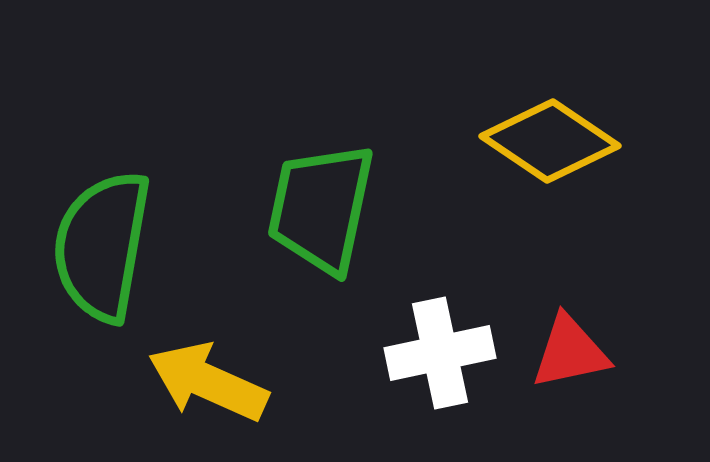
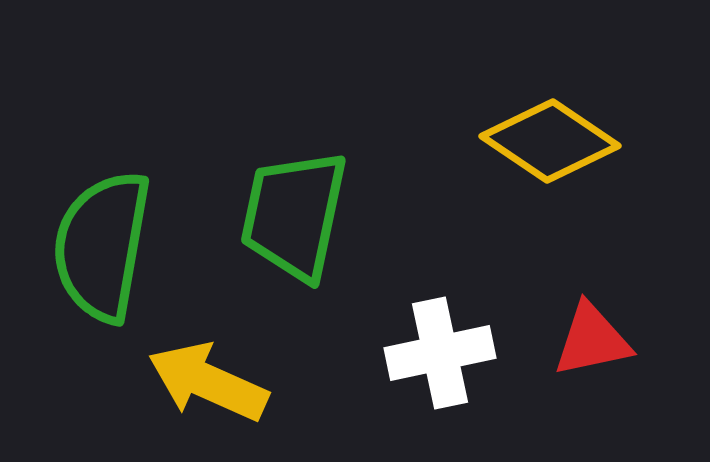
green trapezoid: moved 27 px left, 7 px down
red triangle: moved 22 px right, 12 px up
